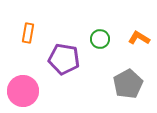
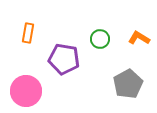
pink circle: moved 3 px right
